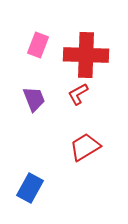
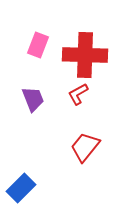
red cross: moved 1 px left
purple trapezoid: moved 1 px left
red trapezoid: rotated 20 degrees counterclockwise
blue rectangle: moved 9 px left; rotated 16 degrees clockwise
